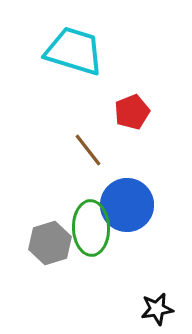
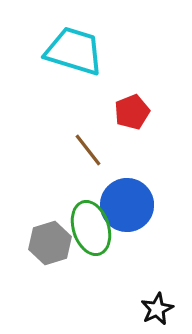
green ellipse: rotated 16 degrees counterclockwise
black star: rotated 16 degrees counterclockwise
